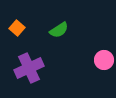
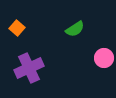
green semicircle: moved 16 px right, 1 px up
pink circle: moved 2 px up
